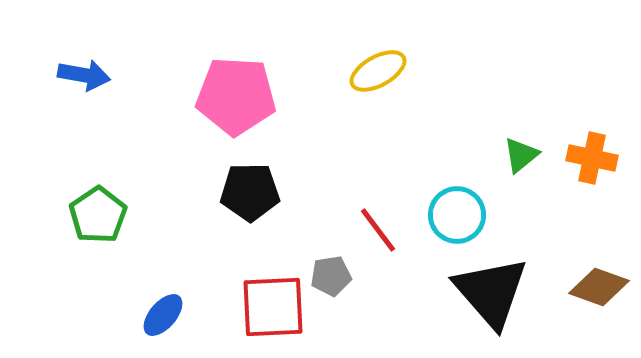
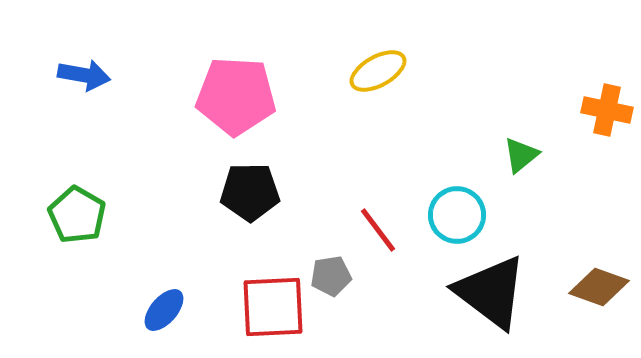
orange cross: moved 15 px right, 48 px up
green pentagon: moved 21 px left; rotated 8 degrees counterclockwise
black triangle: rotated 12 degrees counterclockwise
blue ellipse: moved 1 px right, 5 px up
